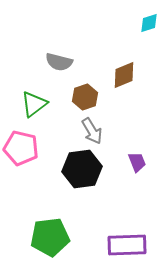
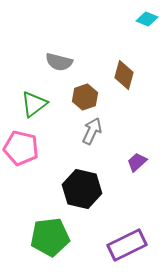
cyan diamond: moved 2 px left, 4 px up; rotated 40 degrees clockwise
brown diamond: rotated 52 degrees counterclockwise
gray arrow: rotated 124 degrees counterclockwise
purple trapezoid: rotated 110 degrees counterclockwise
black hexagon: moved 20 px down; rotated 21 degrees clockwise
purple rectangle: rotated 24 degrees counterclockwise
